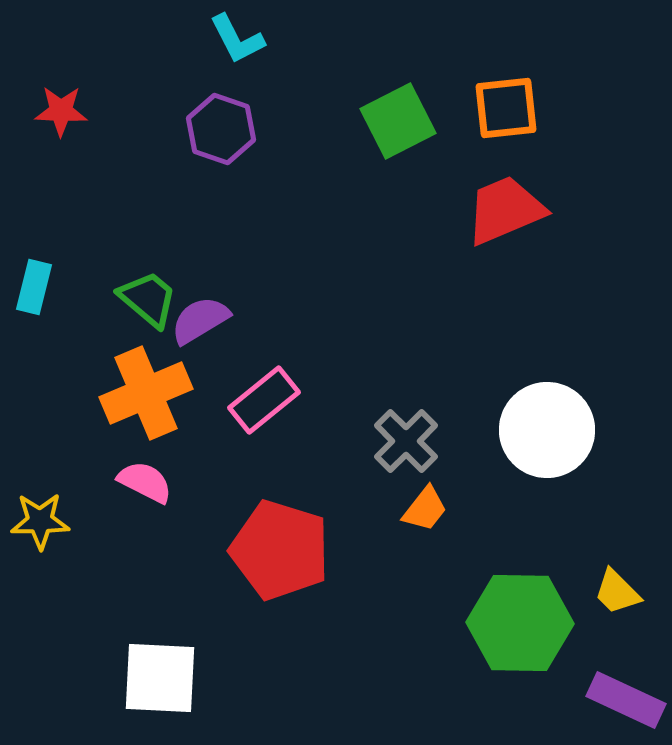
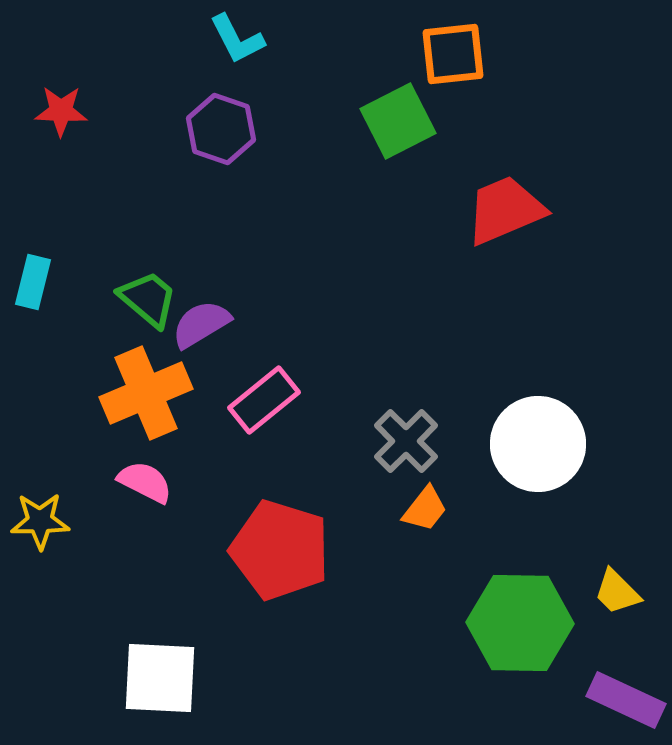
orange square: moved 53 px left, 54 px up
cyan rectangle: moved 1 px left, 5 px up
purple semicircle: moved 1 px right, 4 px down
white circle: moved 9 px left, 14 px down
